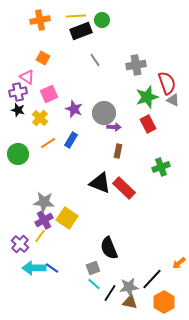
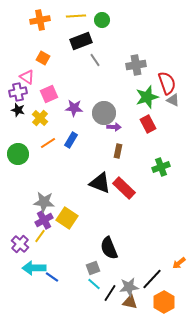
black rectangle at (81, 31): moved 10 px down
purple star at (74, 109): moved 1 px up; rotated 18 degrees counterclockwise
blue line at (52, 268): moved 9 px down
